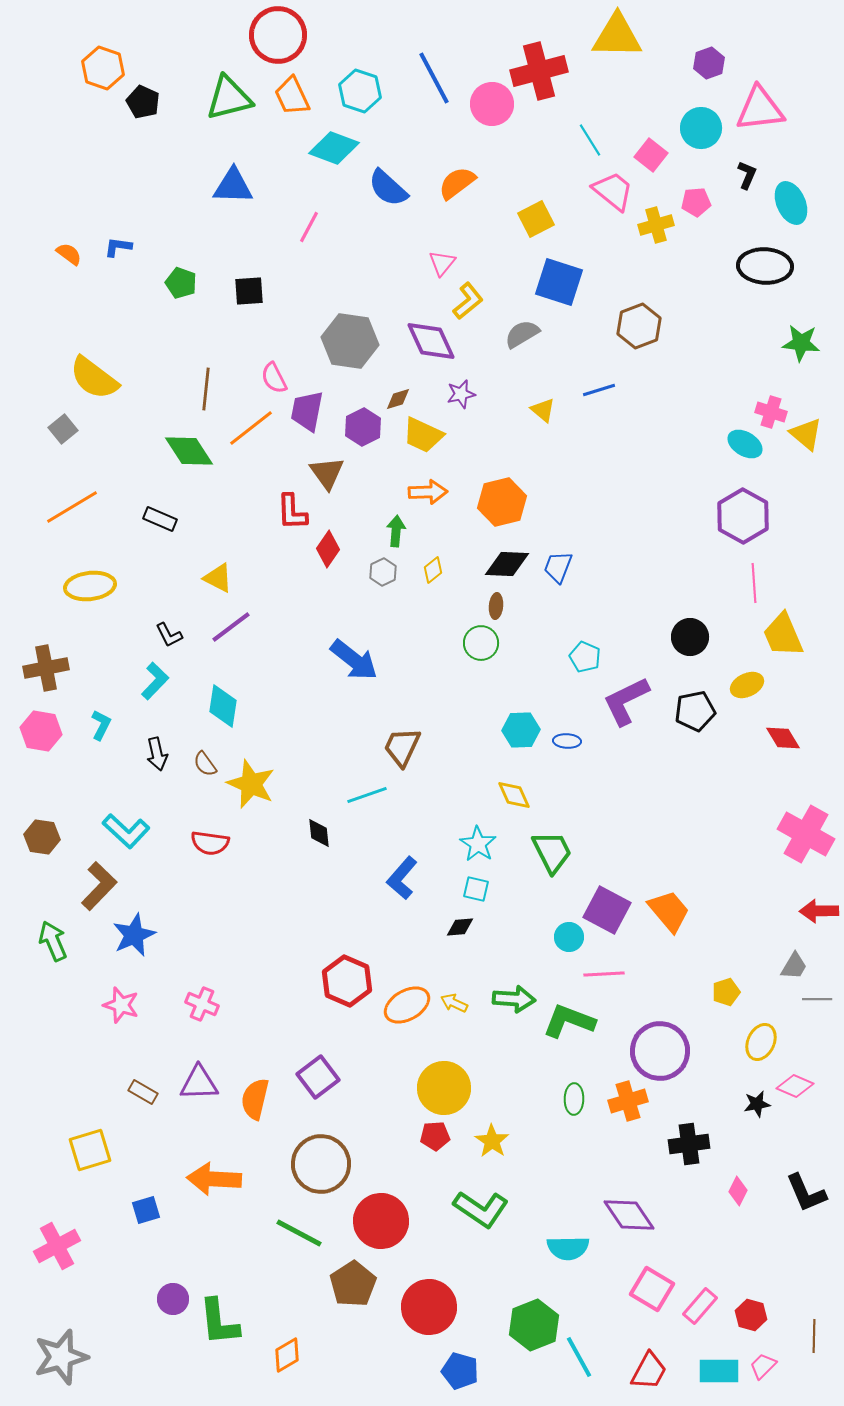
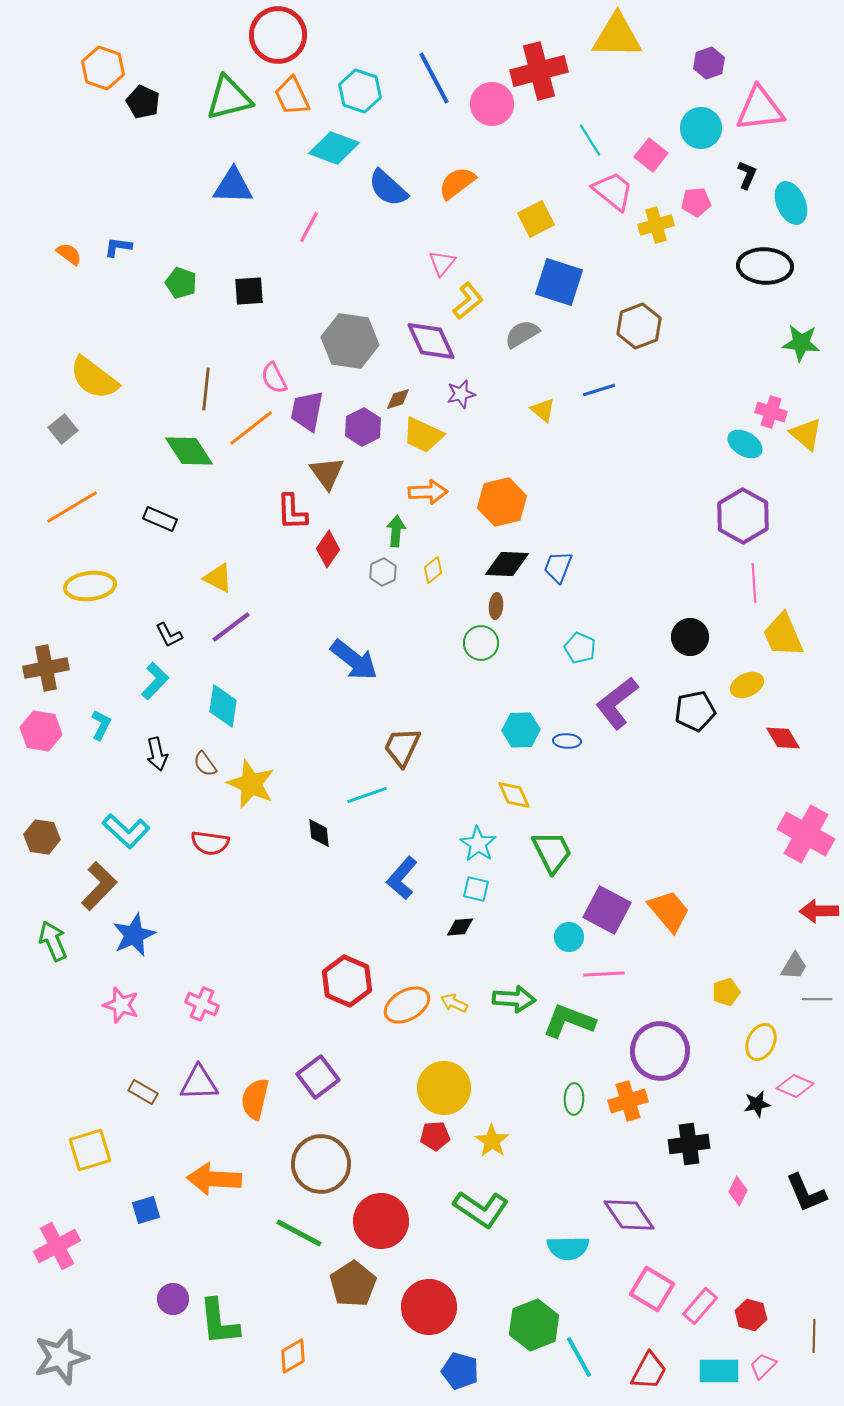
cyan pentagon at (585, 657): moved 5 px left, 9 px up
purple L-shape at (626, 701): moved 9 px left, 2 px down; rotated 12 degrees counterclockwise
orange diamond at (287, 1355): moved 6 px right, 1 px down
